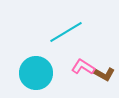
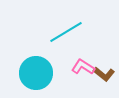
brown L-shape: rotated 10 degrees clockwise
